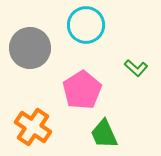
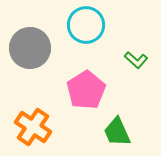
green L-shape: moved 8 px up
pink pentagon: moved 4 px right
green trapezoid: moved 13 px right, 2 px up
